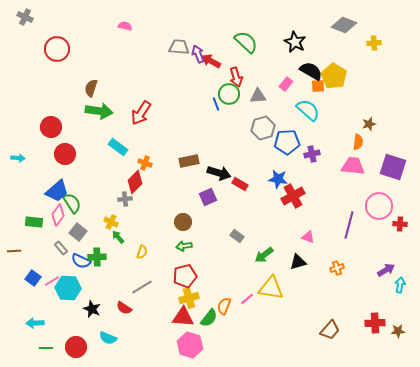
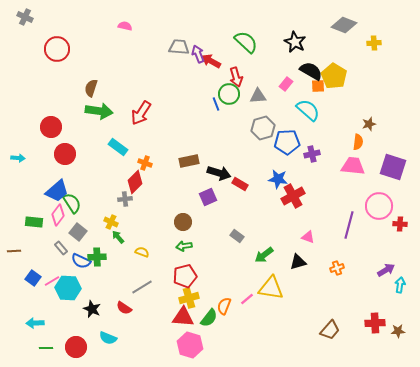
yellow semicircle at (142, 252): rotated 88 degrees counterclockwise
